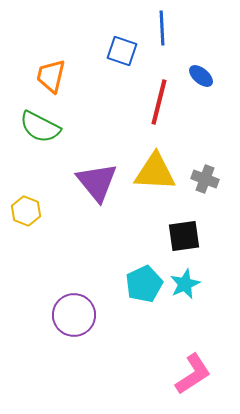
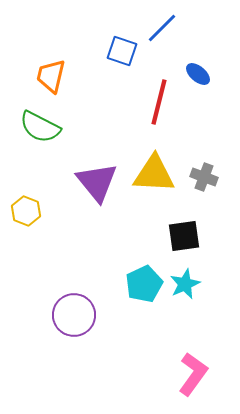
blue line: rotated 48 degrees clockwise
blue ellipse: moved 3 px left, 2 px up
yellow triangle: moved 1 px left, 2 px down
gray cross: moved 1 px left, 2 px up
pink L-shape: rotated 21 degrees counterclockwise
